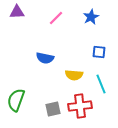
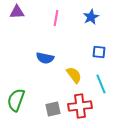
pink line: rotated 35 degrees counterclockwise
yellow semicircle: rotated 132 degrees counterclockwise
